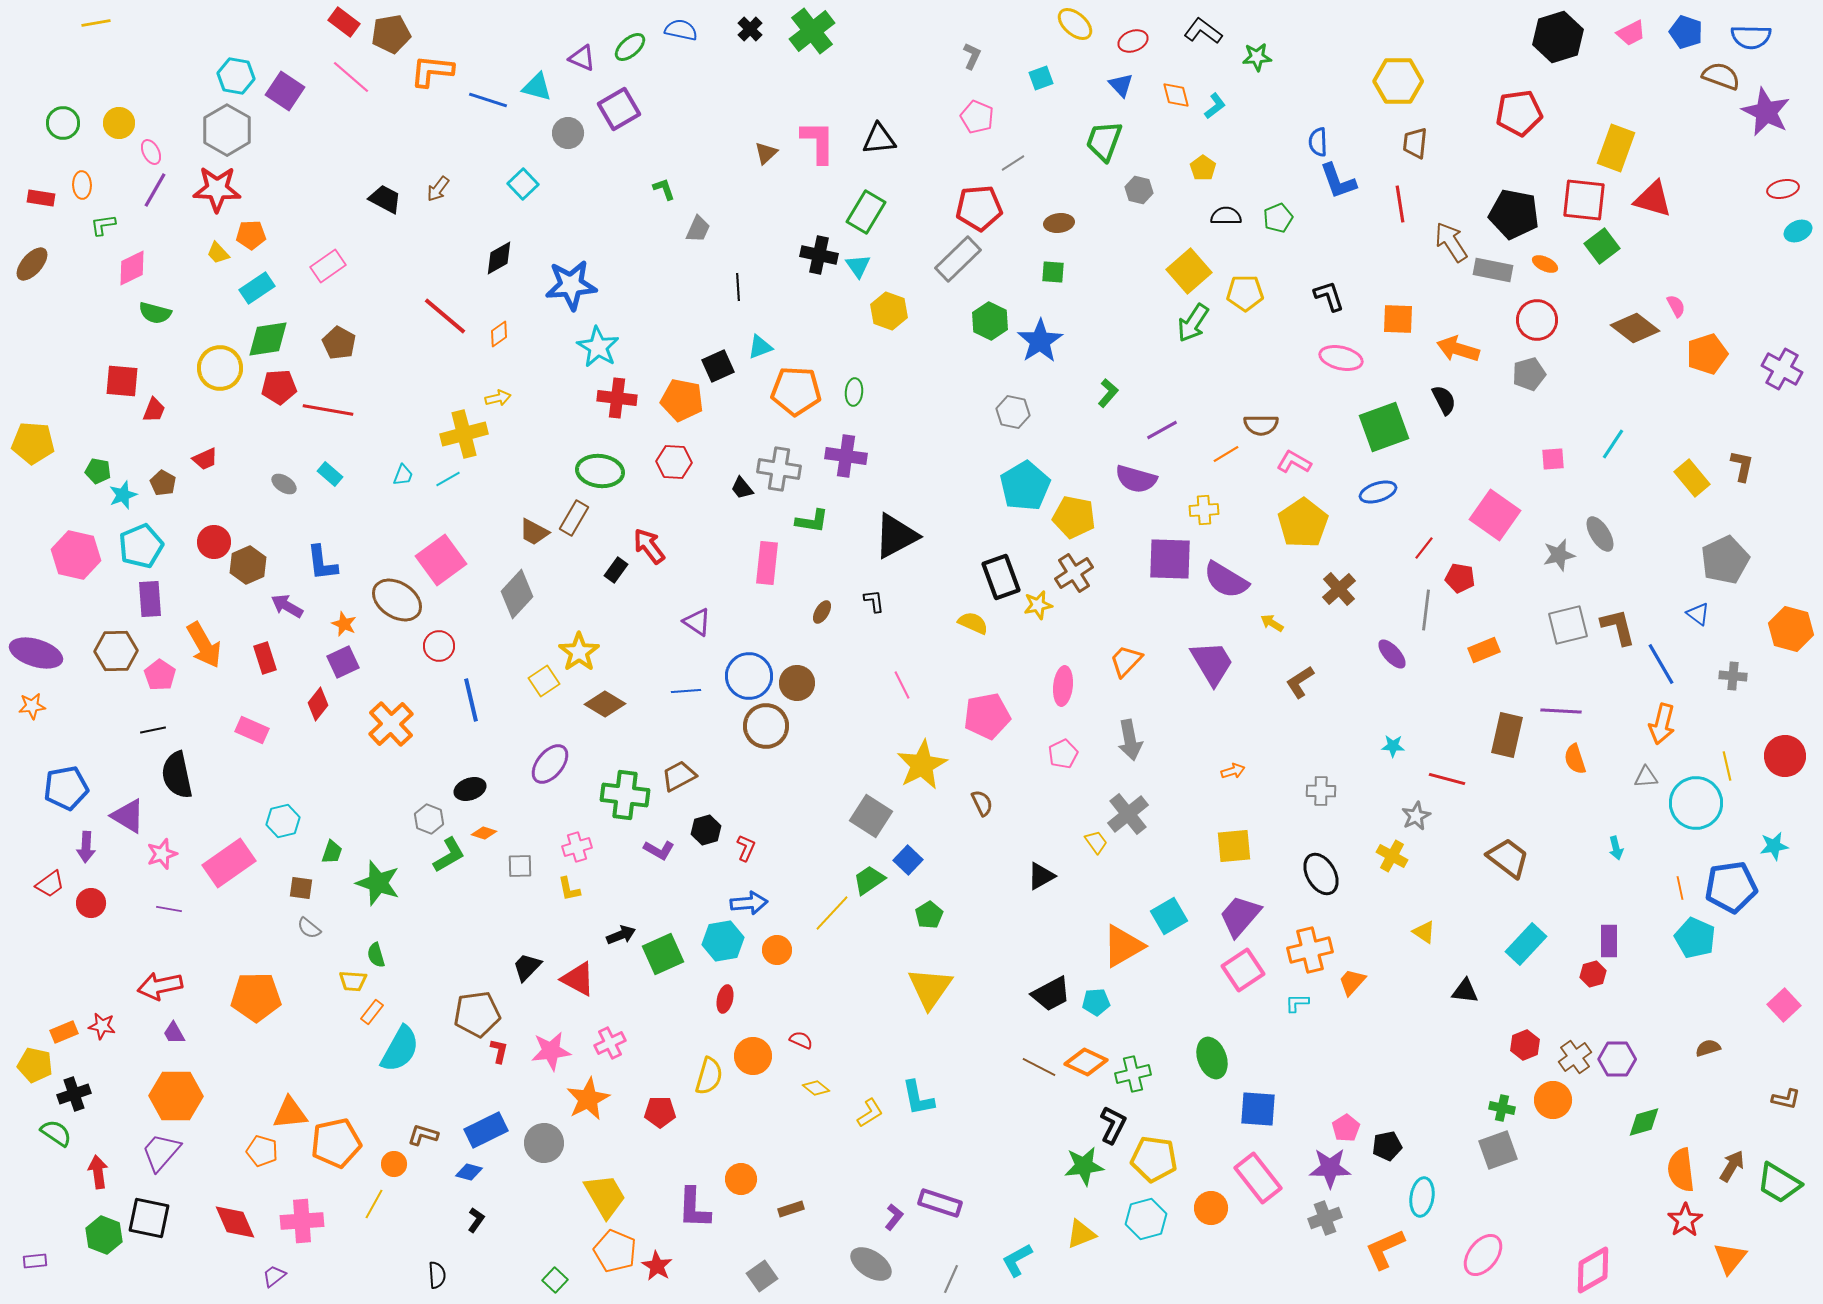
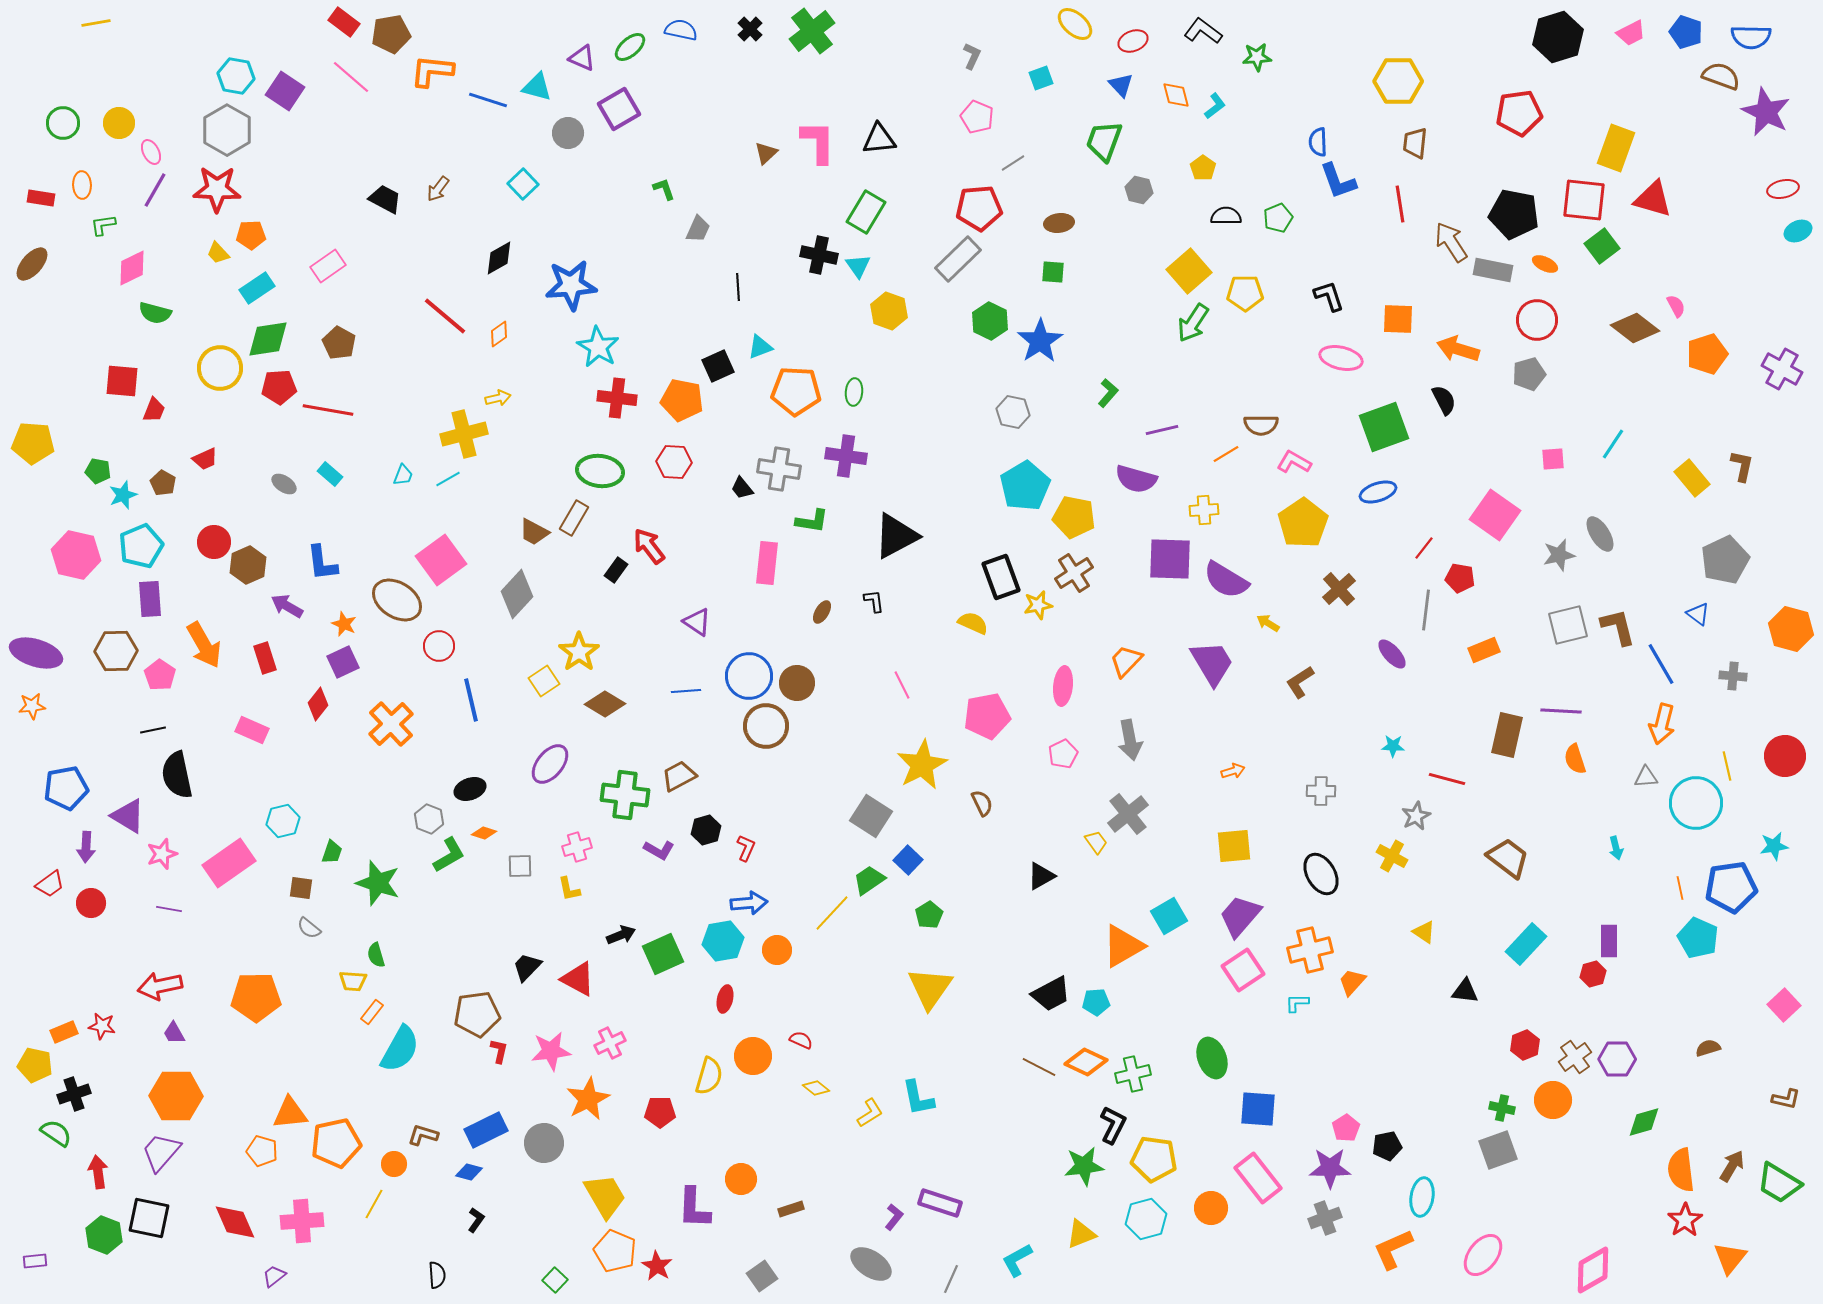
purple line at (1162, 430): rotated 16 degrees clockwise
yellow arrow at (1272, 623): moved 4 px left
cyan pentagon at (1695, 938): moved 3 px right
orange L-shape at (1385, 1249): moved 8 px right
